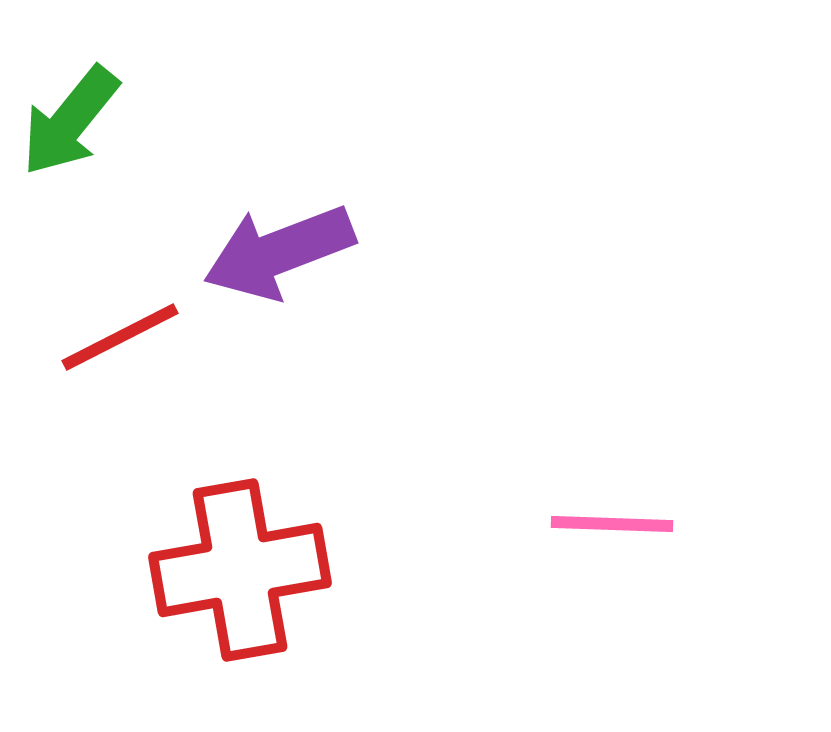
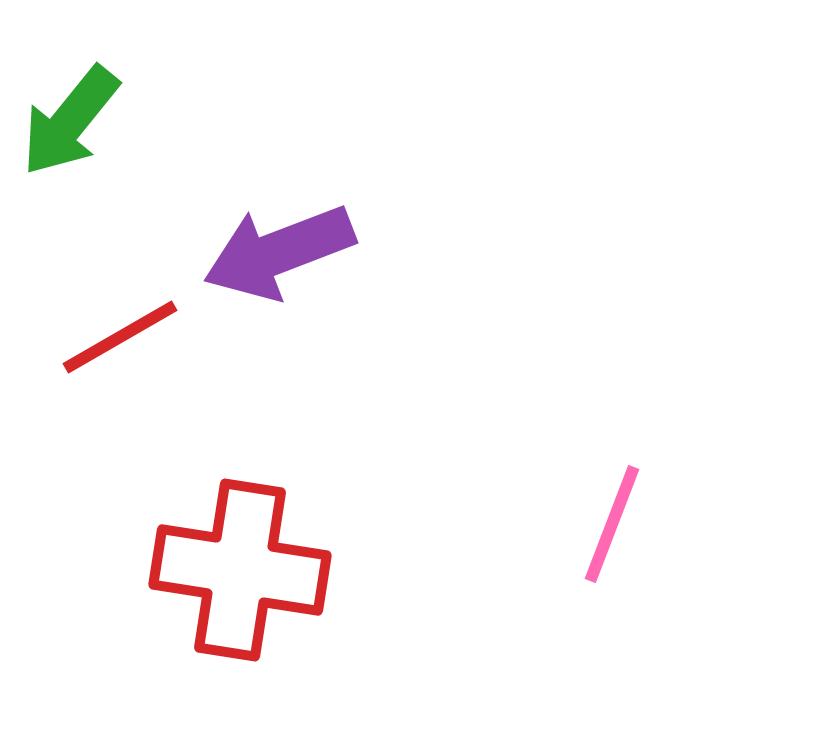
red line: rotated 3 degrees counterclockwise
pink line: rotated 71 degrees counterclockwise
red cross: rotated 19 degrees clockwise
